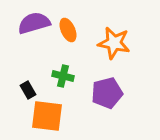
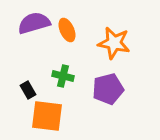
orange ellipse: moved 1 px left
purple pentagon: moved 1 px right, 4 px up
